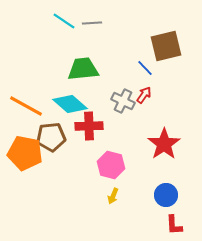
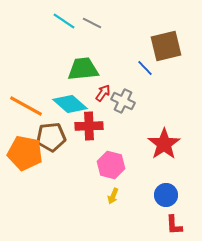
gray line: rotated 30 degrees clockwise
red arrow: moved 41 px left, 2 px up
